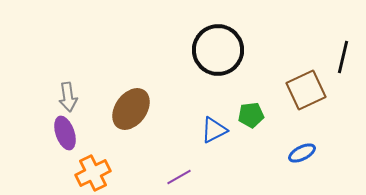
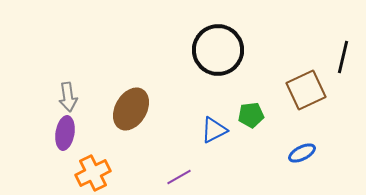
brown ellipse: rotated 6 degrees counterclockwise
purple ellipse: rotated 28 degrees clockwise
